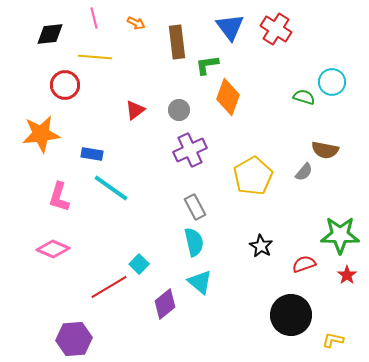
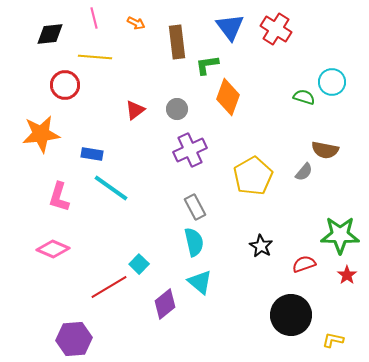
gray circle: moved 2 px left, 1 px up
